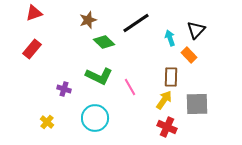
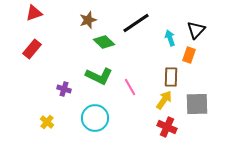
orange rectangle: rotated 63 degrees clockwise
